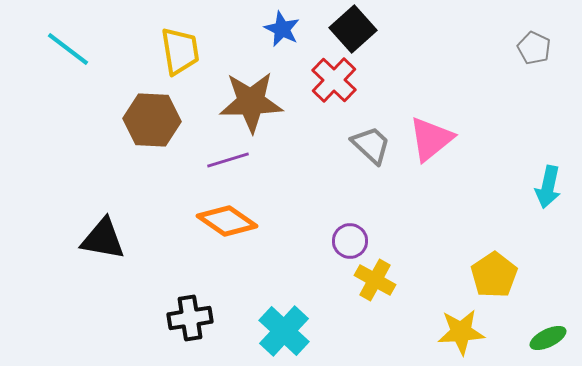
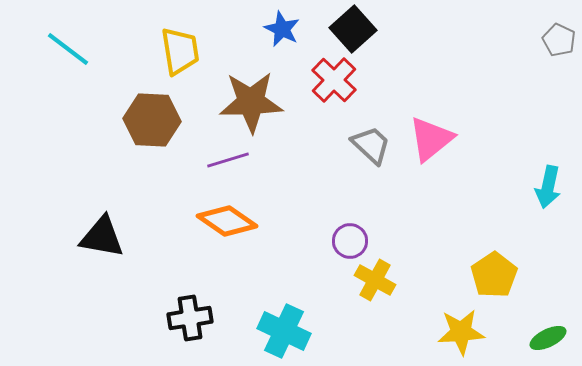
gray pentagon: moved 25 px right, 8 px up
black triangle: moved 1 px left, 2 px up
cyan cross: rotated 18 degrees counterclockwise
